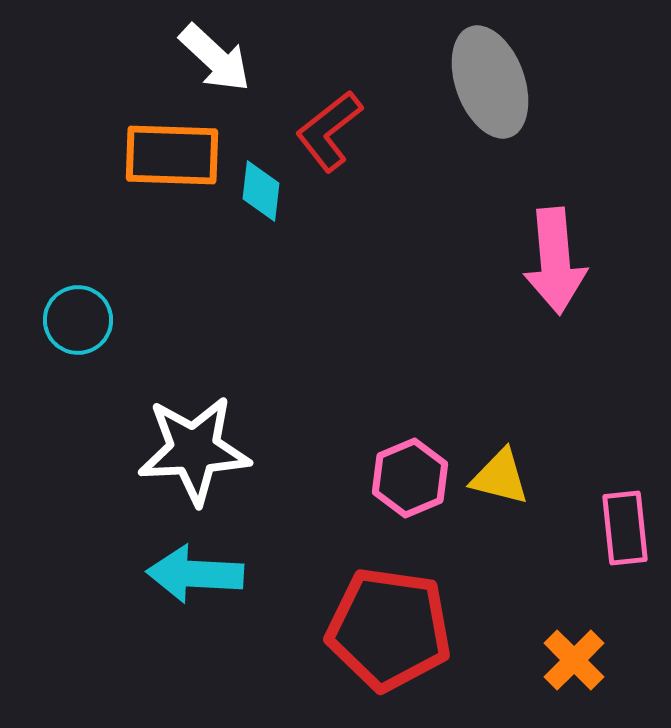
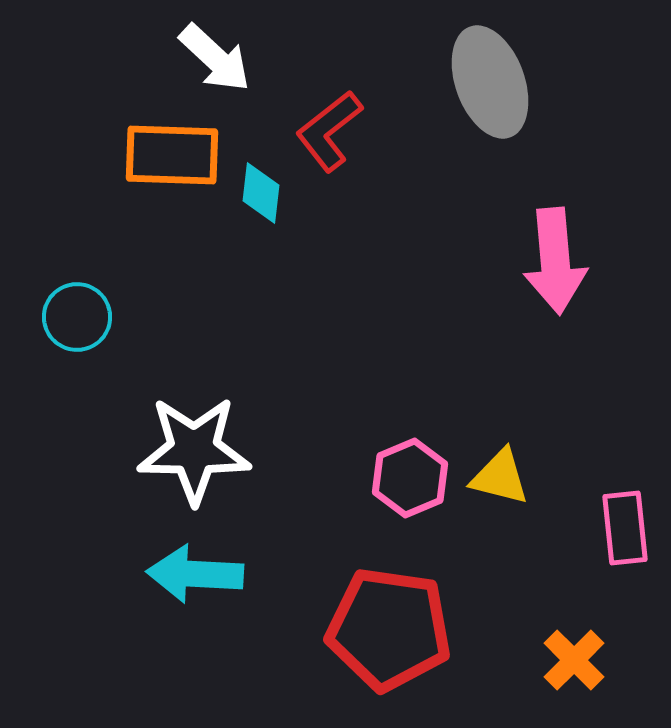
cyan diamond: moved 2 px down
cyan circle: moved 1 px left, 3 px up
white star: rotated 4 degrees clockwise
